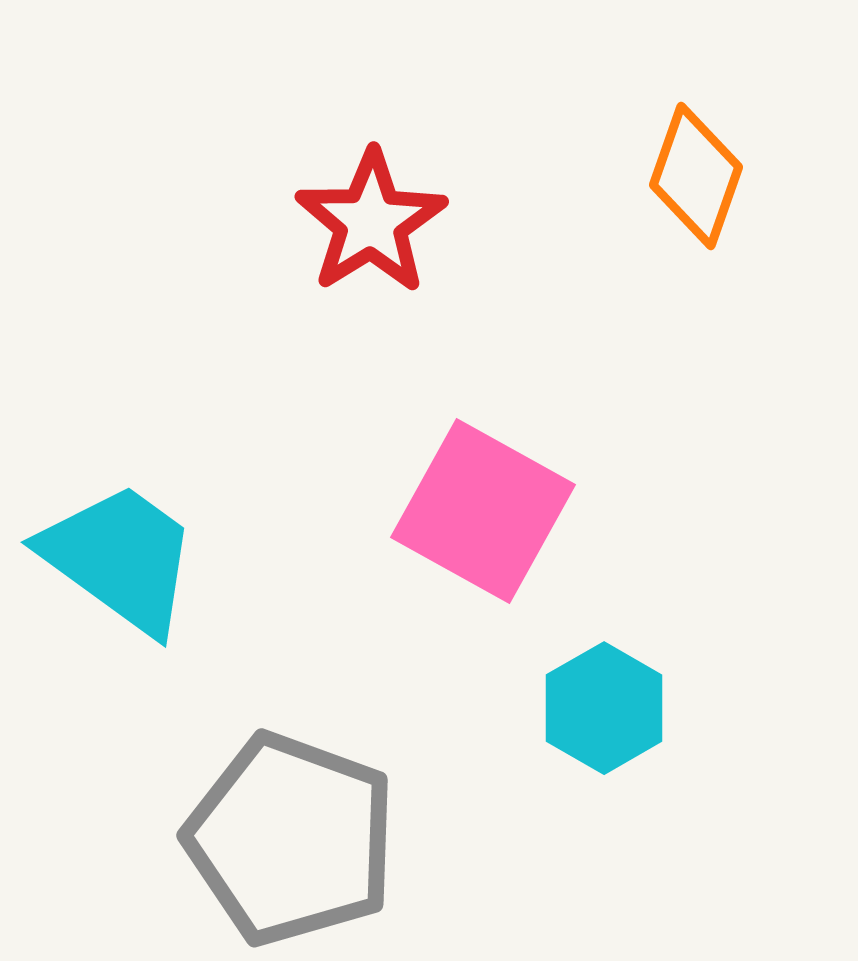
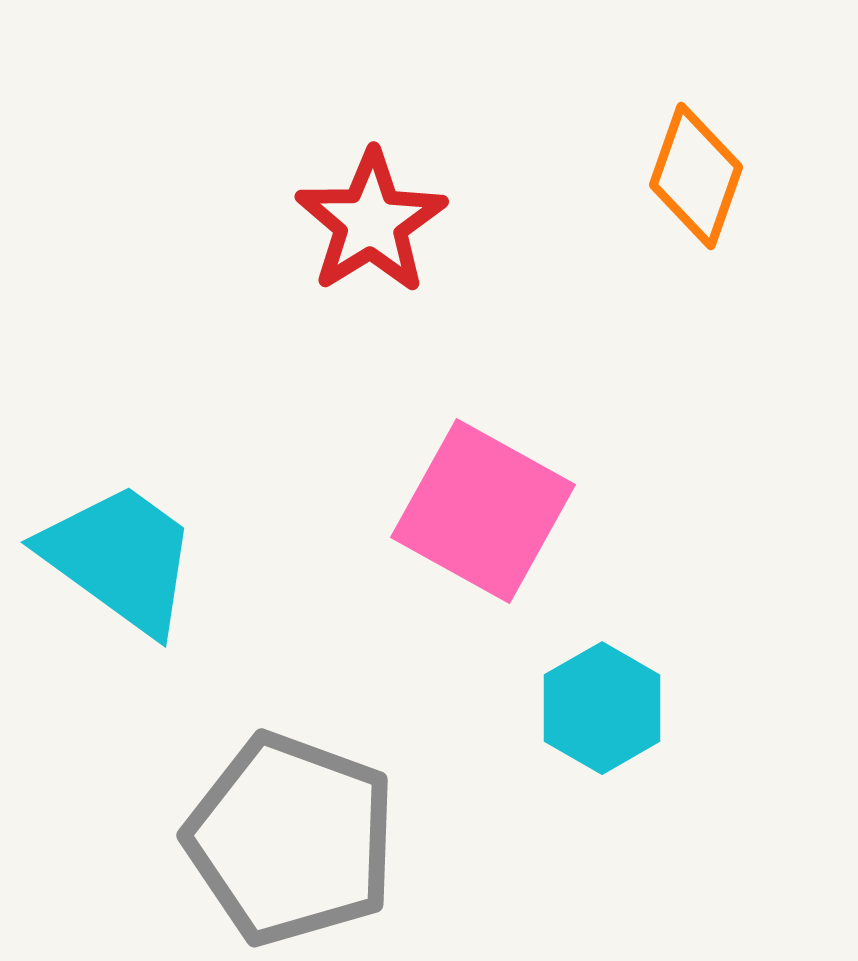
cyan hexagon: moved 2 px left
